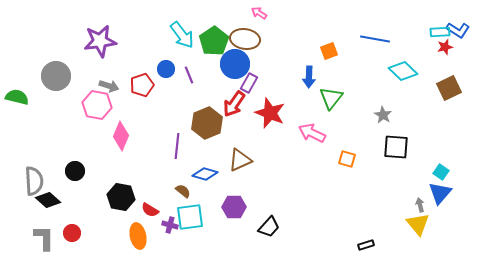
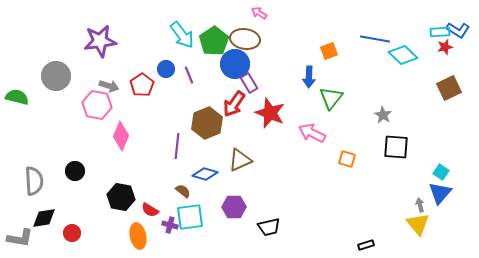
cyan diamond at (403, 71): moved 16 px up
purple rectangle at (249, 83): rotated 60 degrees counterclockwise
red pentagon at (142, 85): rotated 15 degrees counterclockwise
black diamond at (48, 200): moved 4 px left, 18 px down; rotated 50 degrees counterclockwise
black trapezoid at (269, 227): rotated 35 degrees clockwise
gray L-shape at (44, 238): moved 24 px left; rotated 100 degrees clockwise
